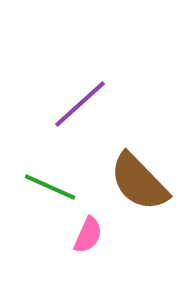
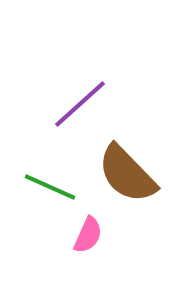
brown semicircle: moved 12 px left, 8 px up
